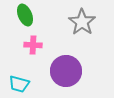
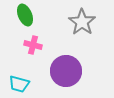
pink cross: rotated 12 degrees clockwise
